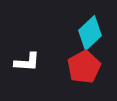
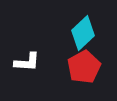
cyan diamond: moved 7 px left
